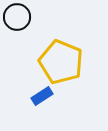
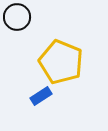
blue rectangle: moved 1 px left
